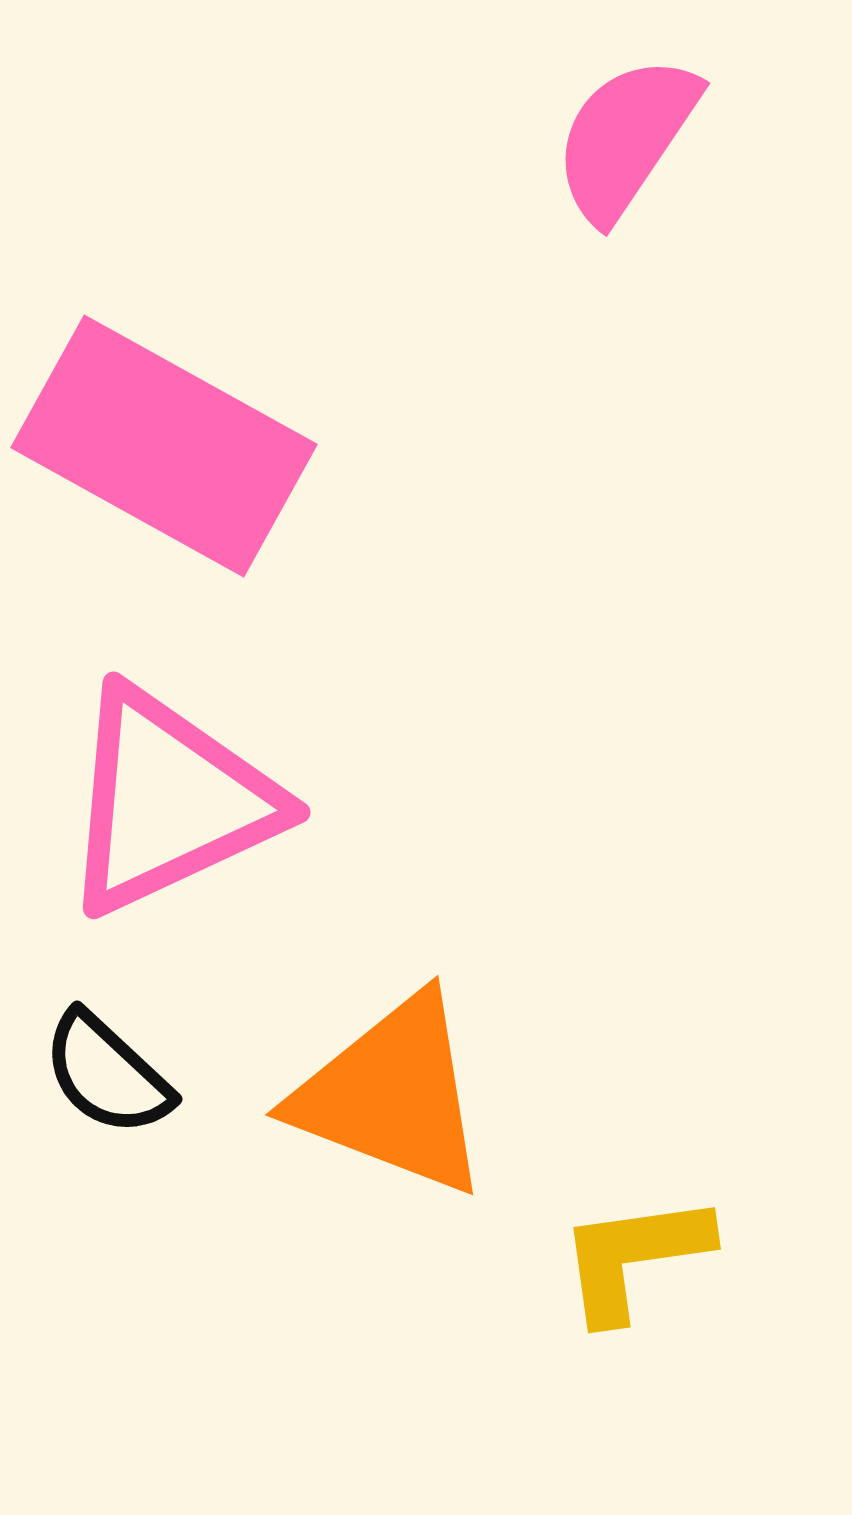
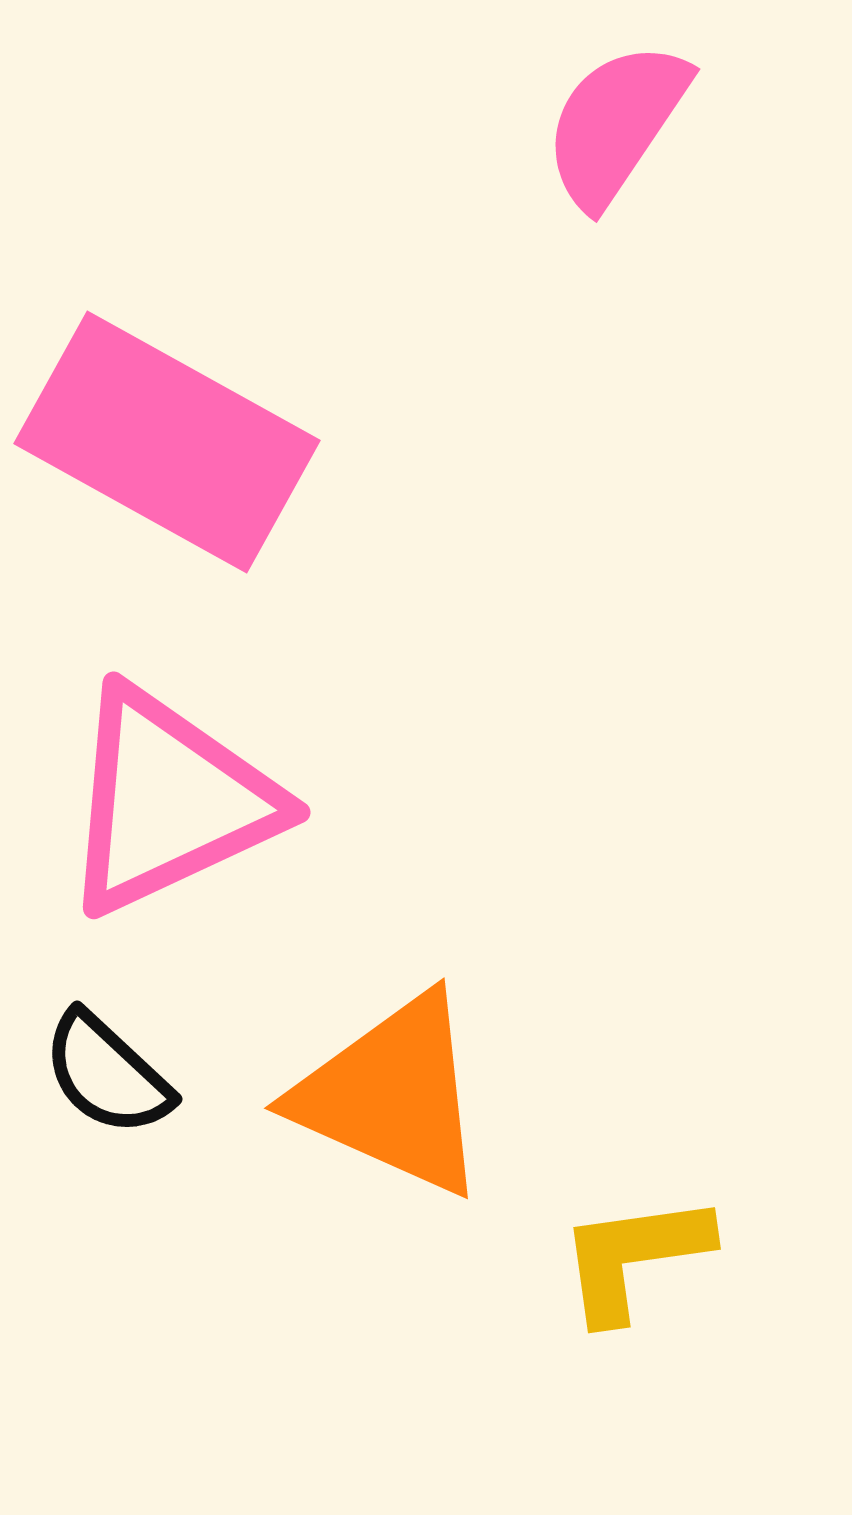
pink semicircle: moved 10 px left, 14 px up
pink rectangle: moved 3 px right, 4 px up
orange triangle: rotated 3 degrees clockwise
